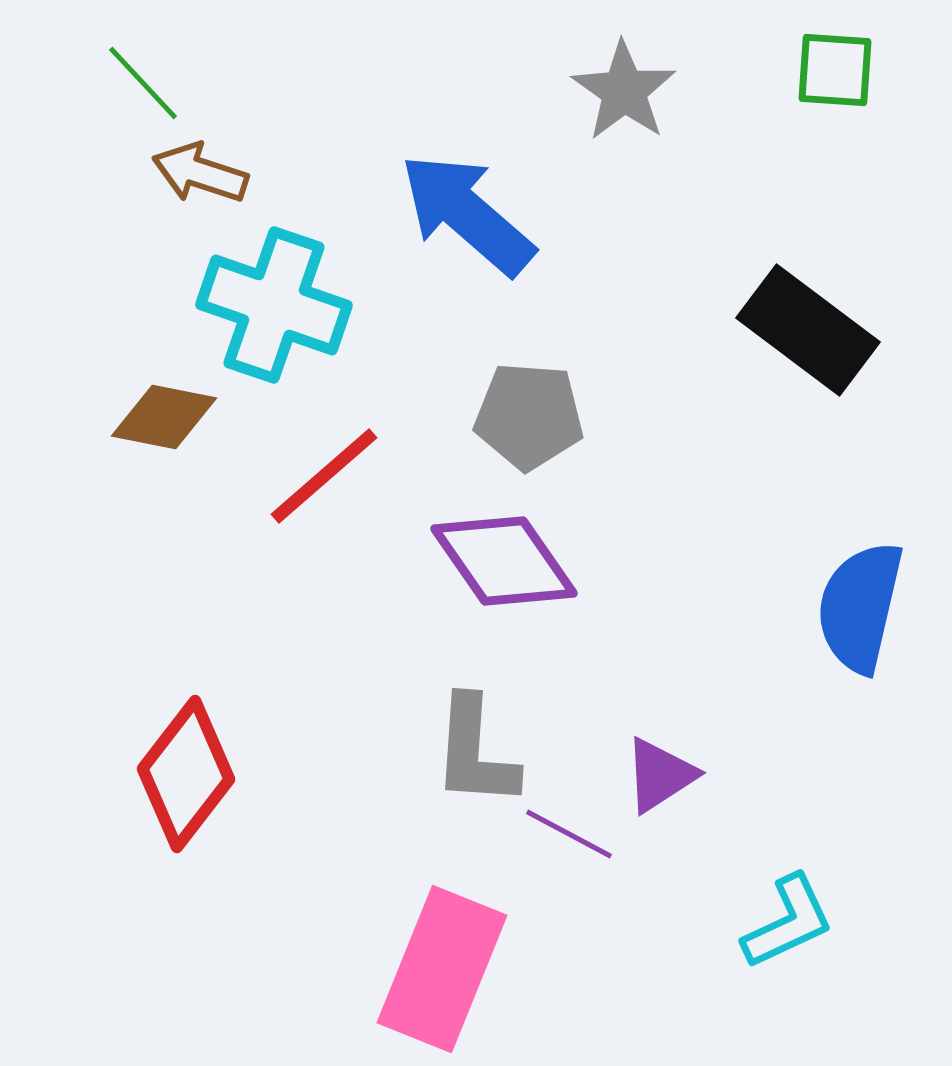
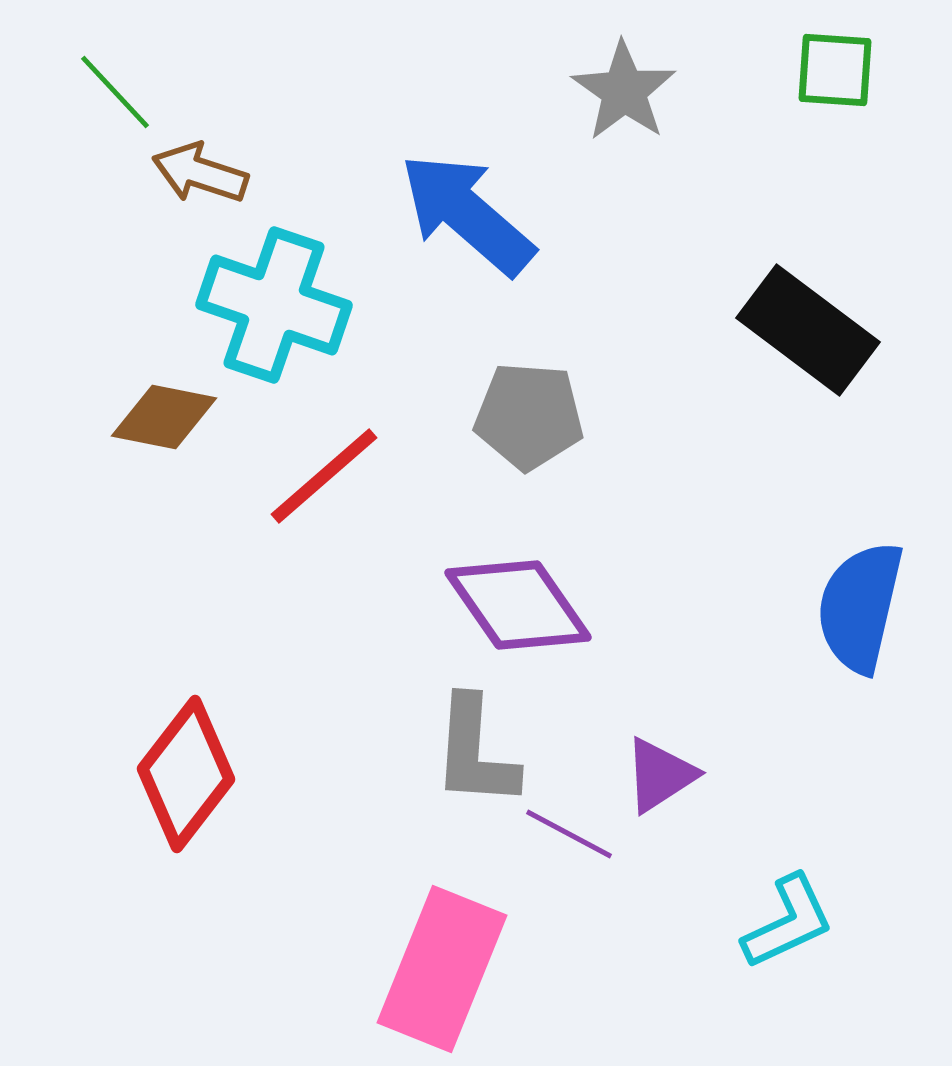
green line: moved 28 px left, 9 px down
purple diamond: moved 14 px right, 44 px down
